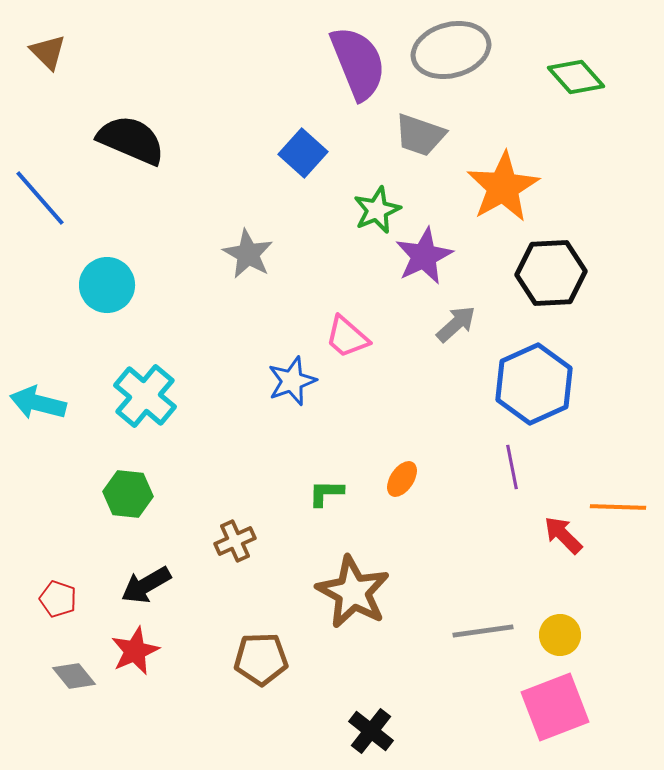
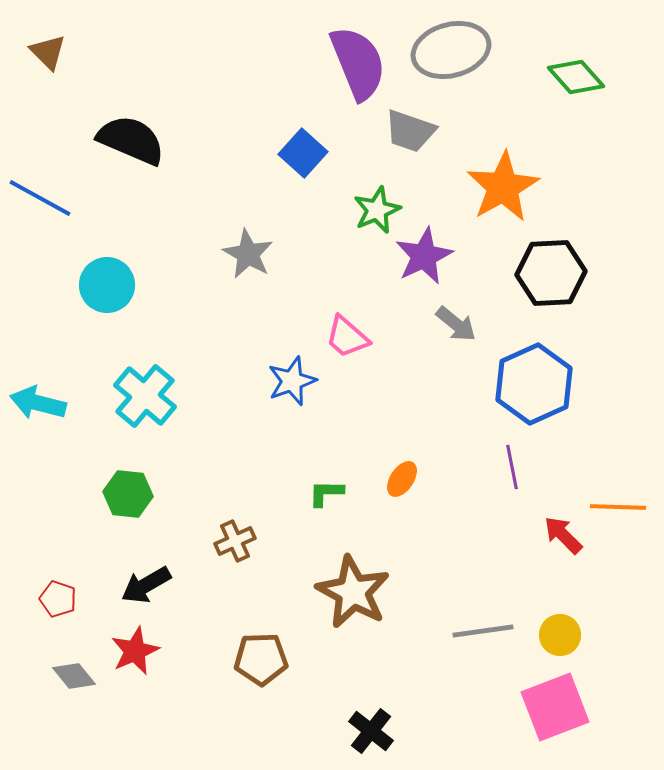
gray trapezoid: moved 10 px left, 4 px up
blue line: rotated 20 degrees counterclockwise
gray arrow: rotated 81 degrees clockwise
